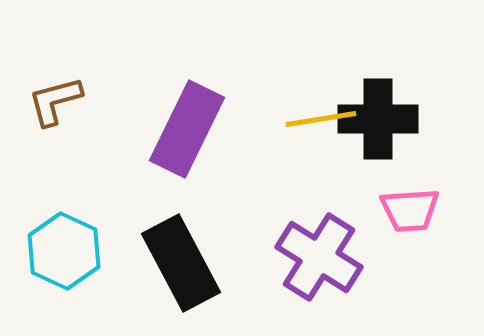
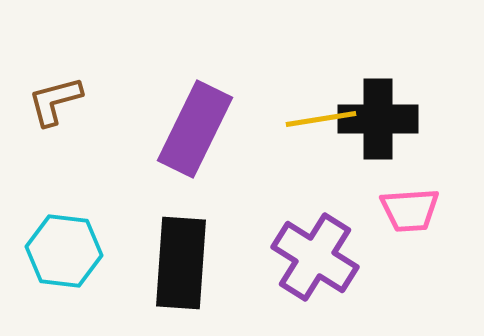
purple rectangle: moved 8 px right
cyan hexagon: rotated 18 degrees counterclockwise
purple cross: moved 4 px left
black rectangle: rotated 32 degrees clockwise
